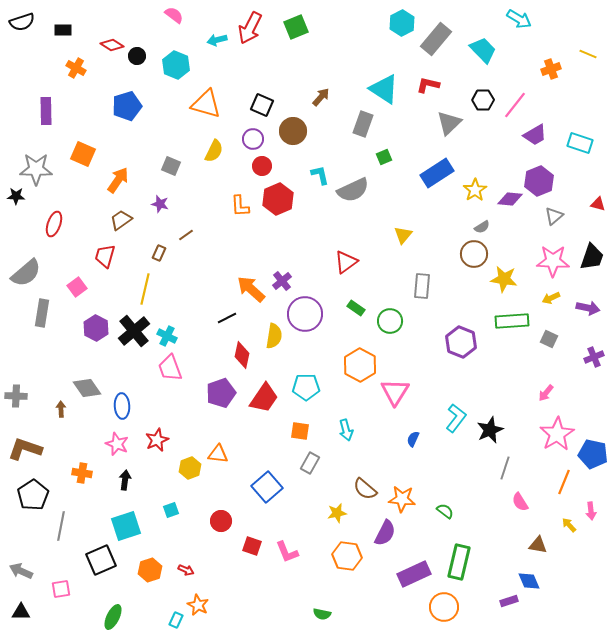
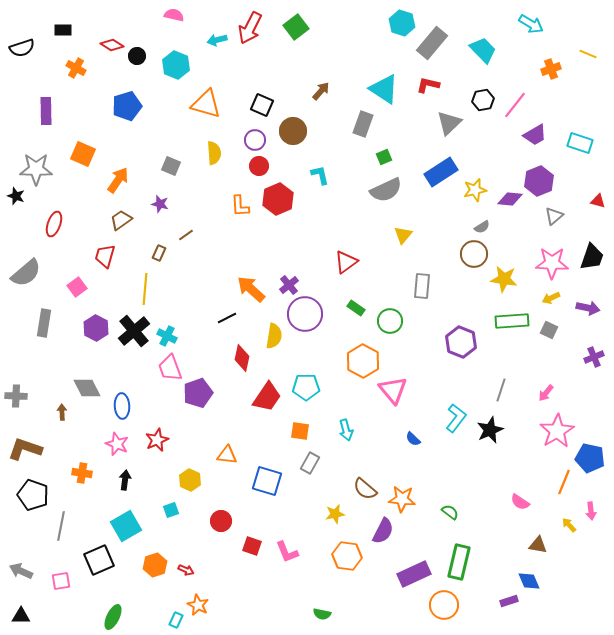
pink semicircle at (174, 15): rotated 24 degrees counterclockwise
cyan arrow at (519, 19): moved 12 px right, 5 px down
black semicircle at (22, 22): moved 26 px down
cyan hexagon at (402, 23): rotated 15 degrees counterclockwise
green square at (296, 27): rotated 15 degrees counterclockwise
gray rectangle at (436, 39): moved 4 px left, 4 px down
brown arrow at (321, 97): moved 6 px up
black hexagon at (483, 100): rotated 10 degrees counterclockwise
purple circle at (253, 139): moved 2 px right, 1 px down
yellow semicircle at (214, 151): moved 2 px down; rotated 30 degrees counterclockwise
red circle at (262, 166): moved 3 px left
blue rectangle at (437, 173): moved 4 px right, 1 px up
gray semicircle at (353, 190): moved 33 px right
yellow star at (475, 190): rotated 20 degrees clockwise
black star at (16, 196): rotated 18 degrees clockwise
red triangle at (598, 204): moved 3 px up
pink star at (553, 261): moved 1 px left, 2 px down
purple cross at (282, 281): moved 7 px right, 4 px down
yellow line at (145, 289): rotated 8 degrees counterclockwise
gray rectangle at (42, 313): moved 2 px right, 10 px down
gray square at (549, 339): moved 9 px up
red diamond at (242, 355): moved 3 px down
orange hexagon at (360, 365): moved 3 px right, 4 px up
gray diamond at (87, 388): rotated 8 degrees clockwise
pink triangle at (395, 392): moved 2 px left, 2 px up; rotated 12 degrees counterclockwise
purple pentagon at (221, 393): moved 23 px left
red trapezoid at (264, 398): moved 3 px right, 1 px up
brown arrow at (61, 409): moved 1 px right, 3 px down
pink star at (557, 434): moved 3 px up
blue semicircle at (413, 439): rotated 70 degrees counterclockwise
orange triangle at (218, 454): moved 9 px right, 1 px down
blue pentagon at (593, 454): moved 3 px left, 4 px down
yellow hexagon at (190, 468): moved 12 px down; rotated 15 degrees counterclockwise
gray line at (505, 468): moved 4 px left, 78 px up
blue square at (267, 487): moved 6 px up; rotated 32 degrees counterclockwise
black pentagon at (33, 495): rotated 20 degrees counterclockwise
pink semicircle at (520, 502): rotated 24 degrees counterclockwise
green semicircle at (445, 511): moved 5 px right, 1 px down
yellow star at (337, 513): moved 2 px left, 1 px down
cyan square at (126, 526): rotated 12 degrees counterclockwise
purple semicircle at (385, 533): moved 2 px left, 2 px up
black square at (101, 560): moved 2 px left
orange hexagon at (150, 570): moved 5 px right, 5 px up
pink square at (61, 589): moved 8 px up
orange circle at (444, 607): moved 2 px up
black triangle at (21, 612): moved 4 px down
